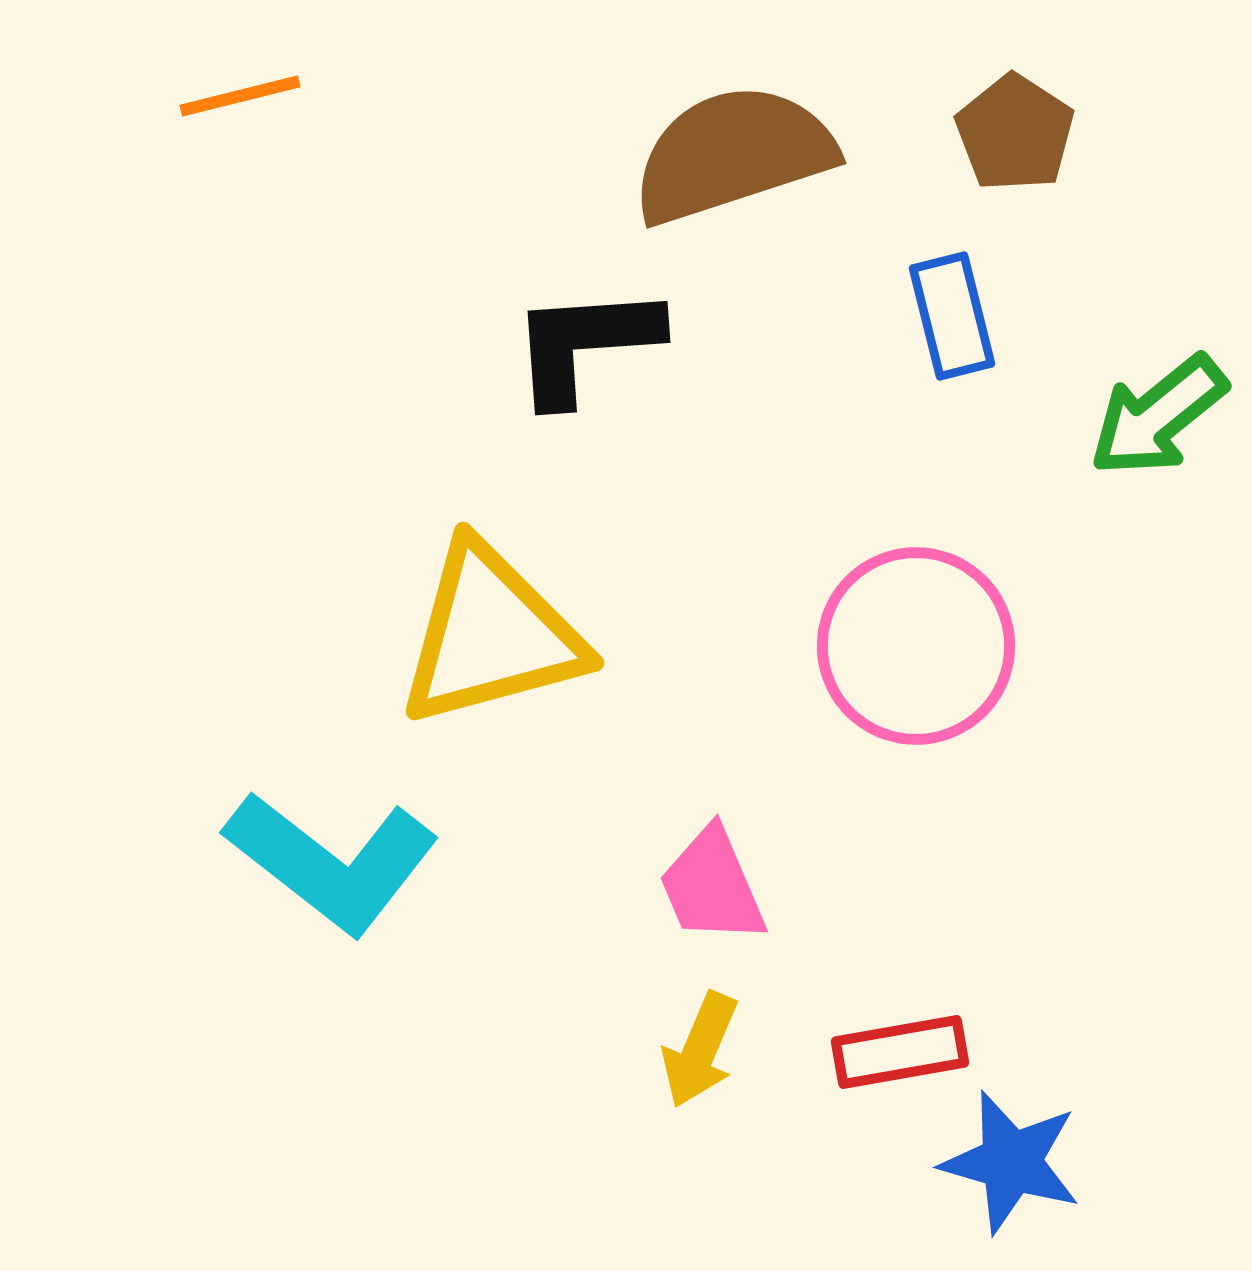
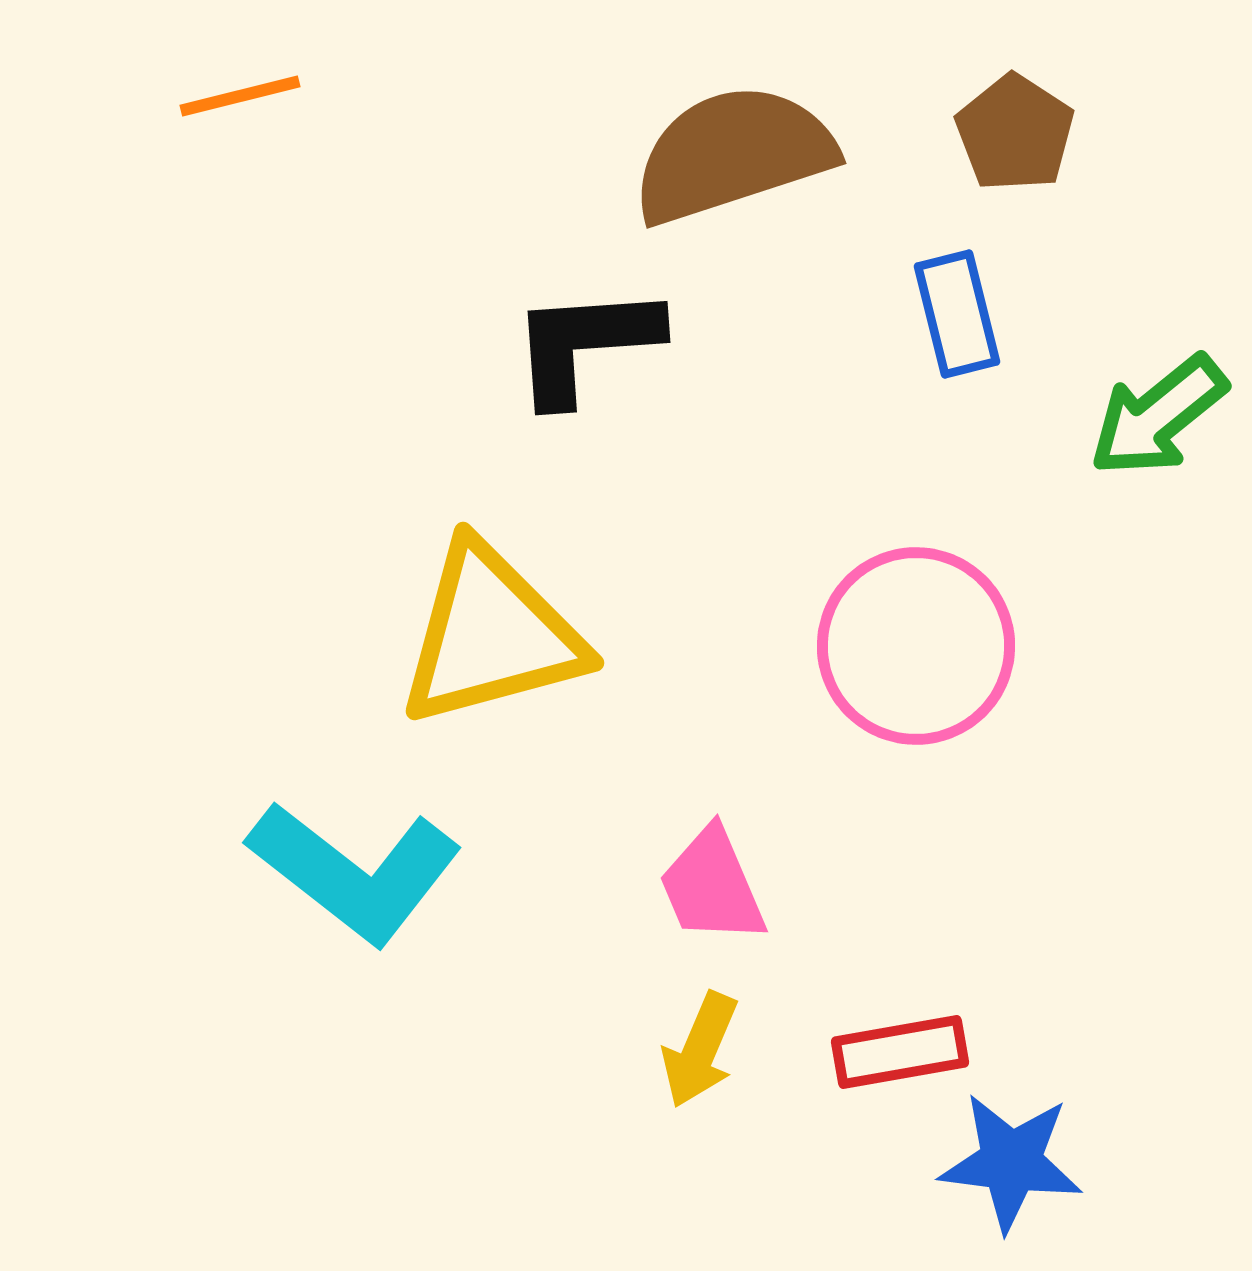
blue rectangle: moved 5 px right, 2 px up
cyan L-shape: moved 23 px right, 10 px down
blue star: rotated 9 degrees counterclockwise
